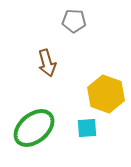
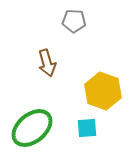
yellow hexagon: moved 3 px left, 3 px up
green ellipse: moved 2 px left
